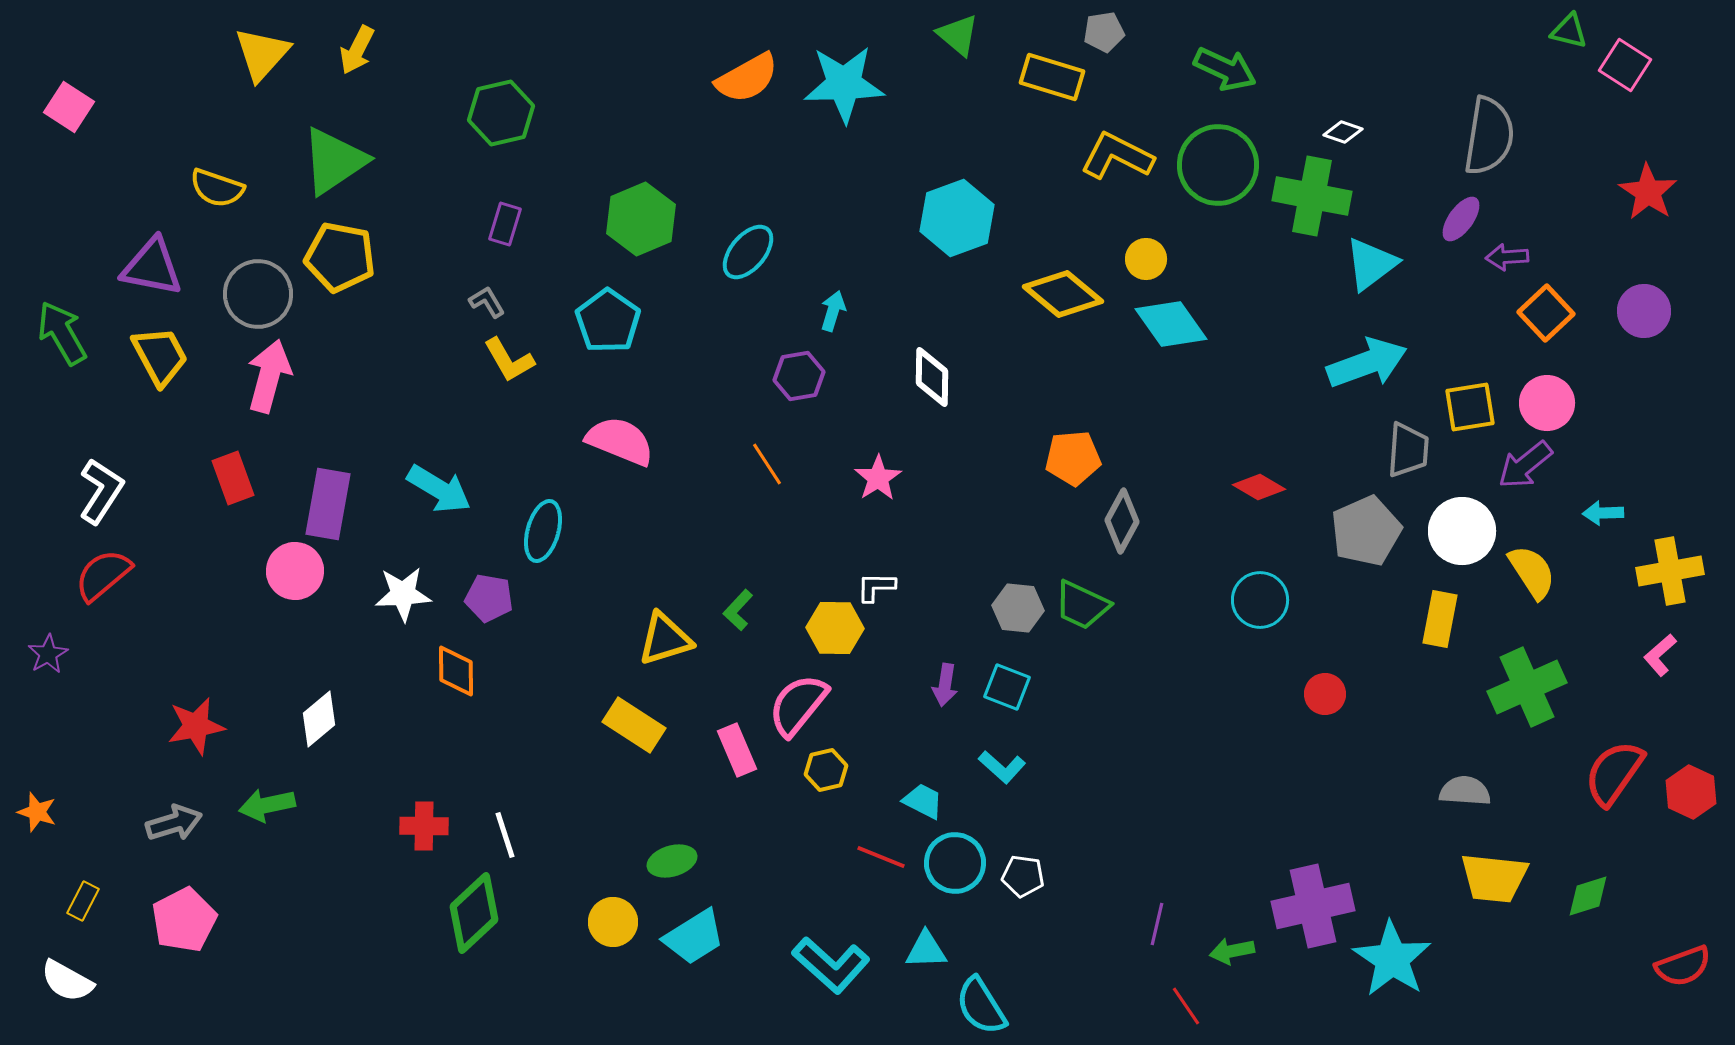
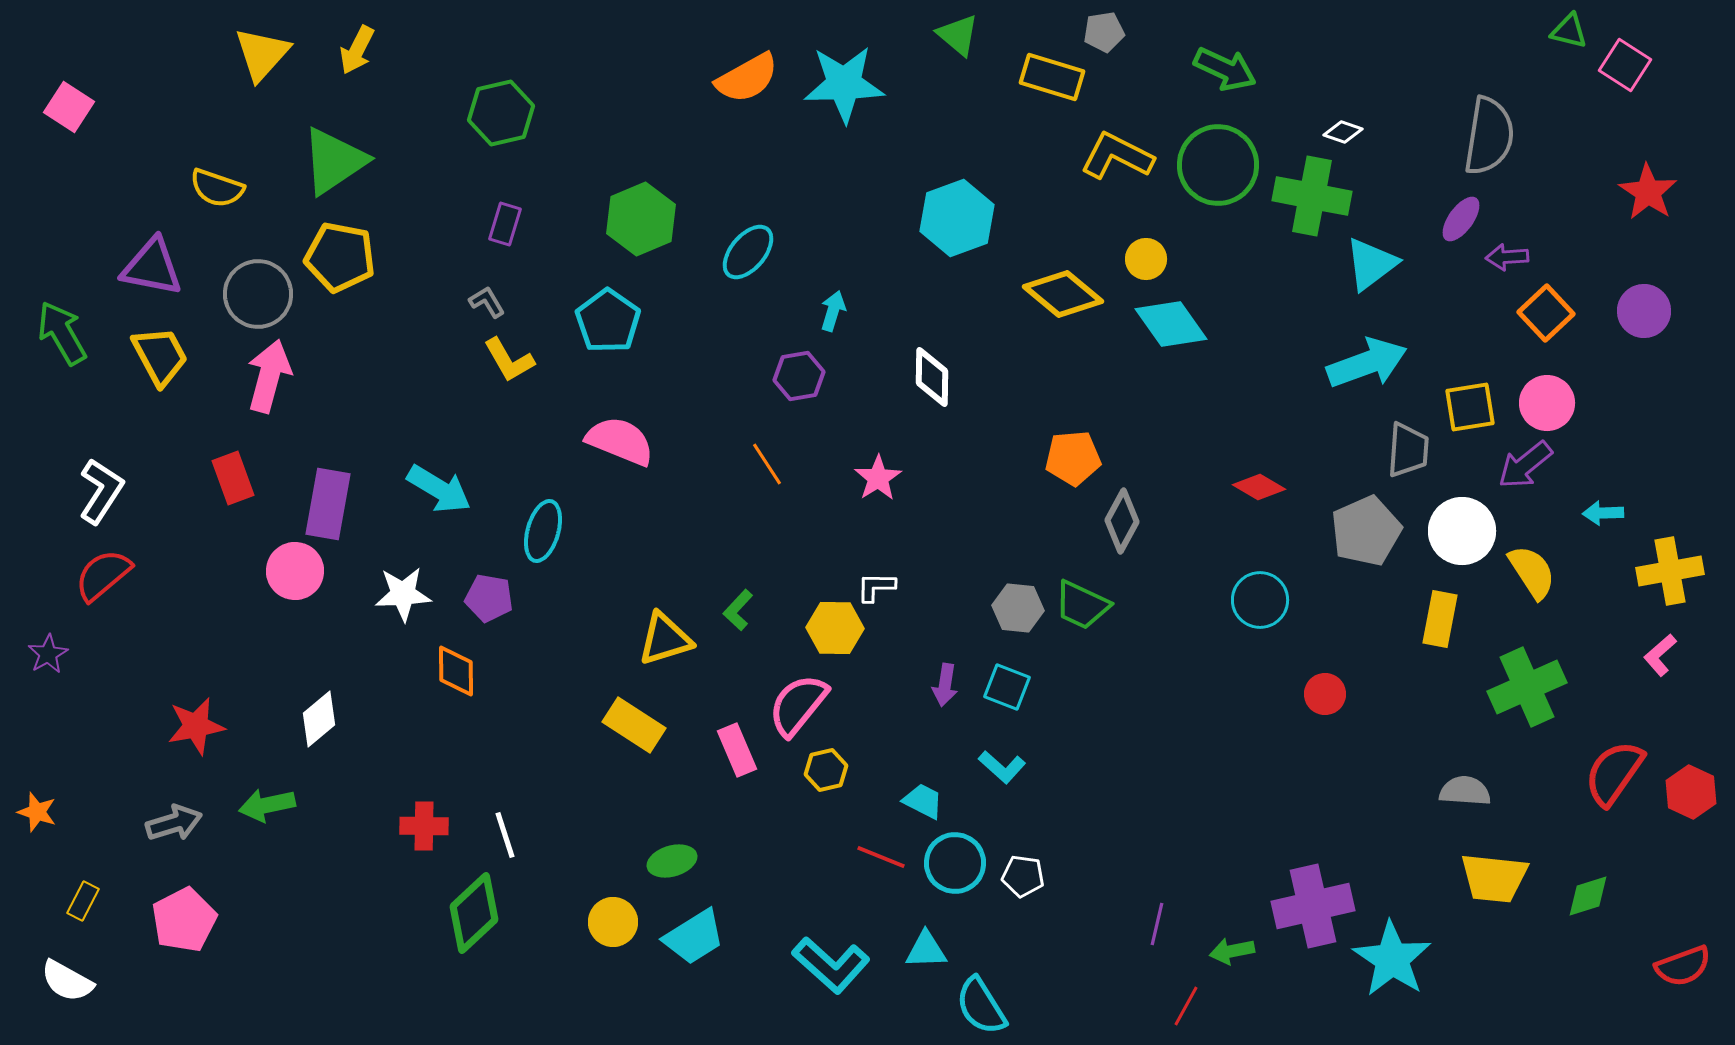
red line at (1186, 1006): rotated 63 degrees clockwise
